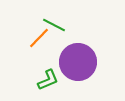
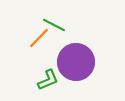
purple circle: moved 2 px left
